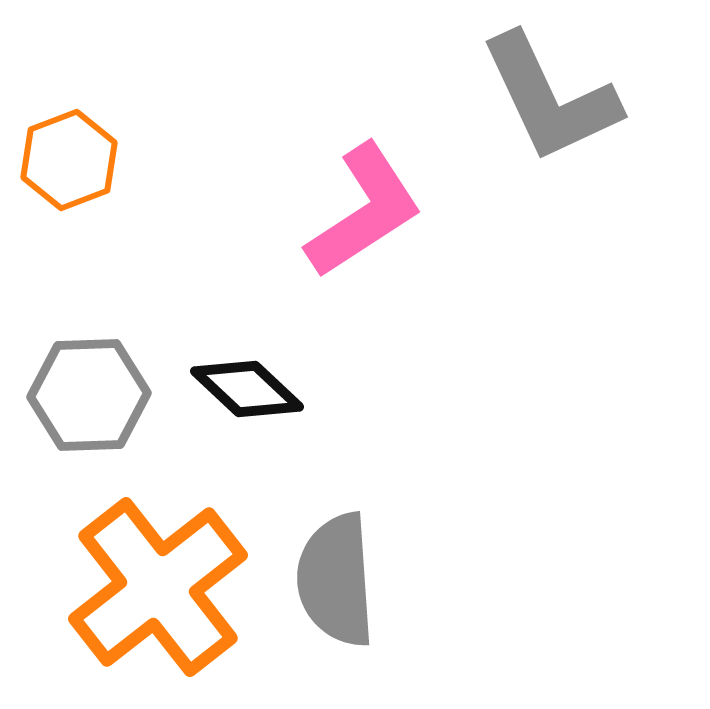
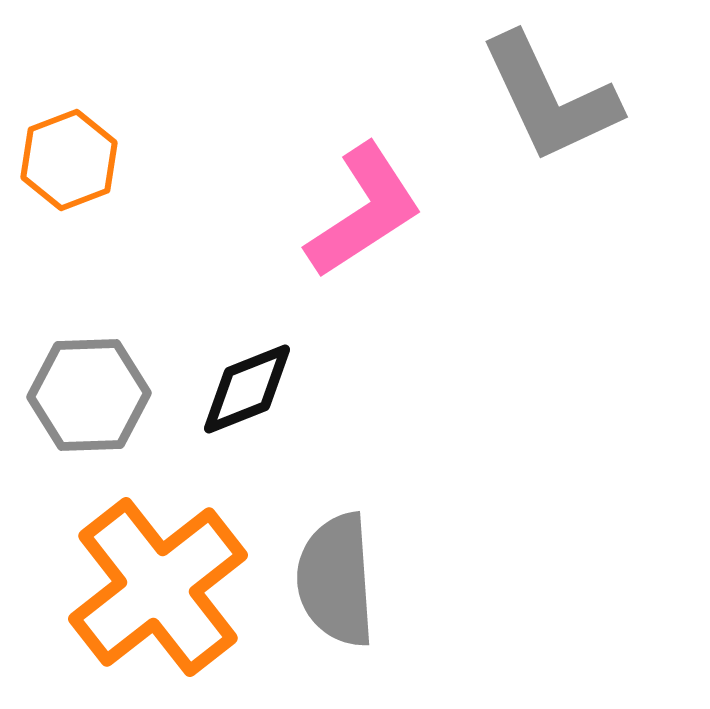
black diamond: rotated 65 degrees counterclockwise
